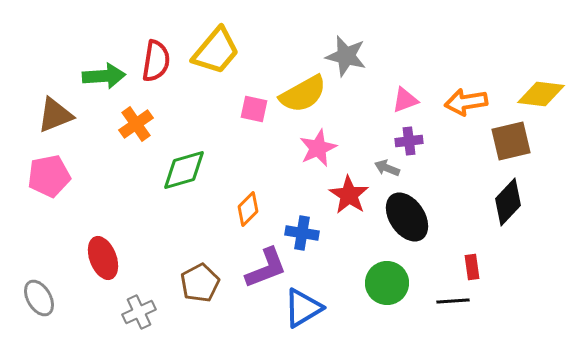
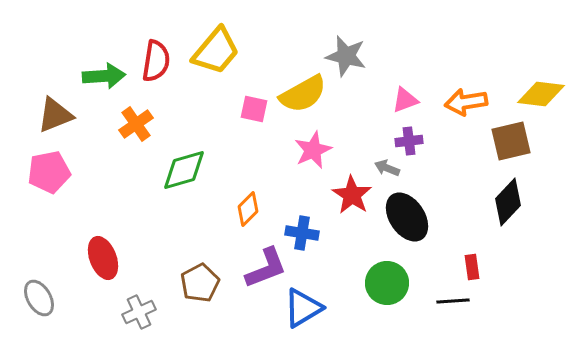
pink star: moved 5 px left, 2 px down
pink pentagon: moved 4 px up
red star: moved 3 px right
